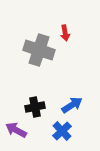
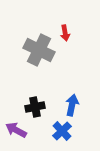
gray cross: rotated 8 degrees clockwise
blue arrow: rotated 45 degrees counterclockwise
